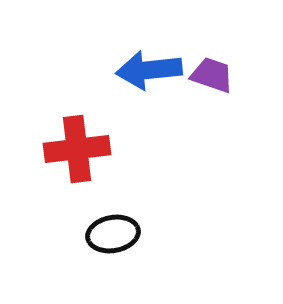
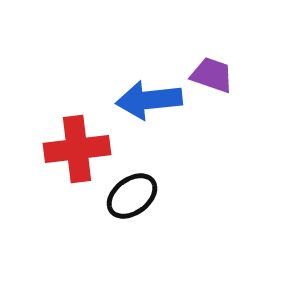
blue arrow: moved 30 px down
black ellipse: moved 19 px right, 38 px up; rotated 27 degrees counterclockwise
